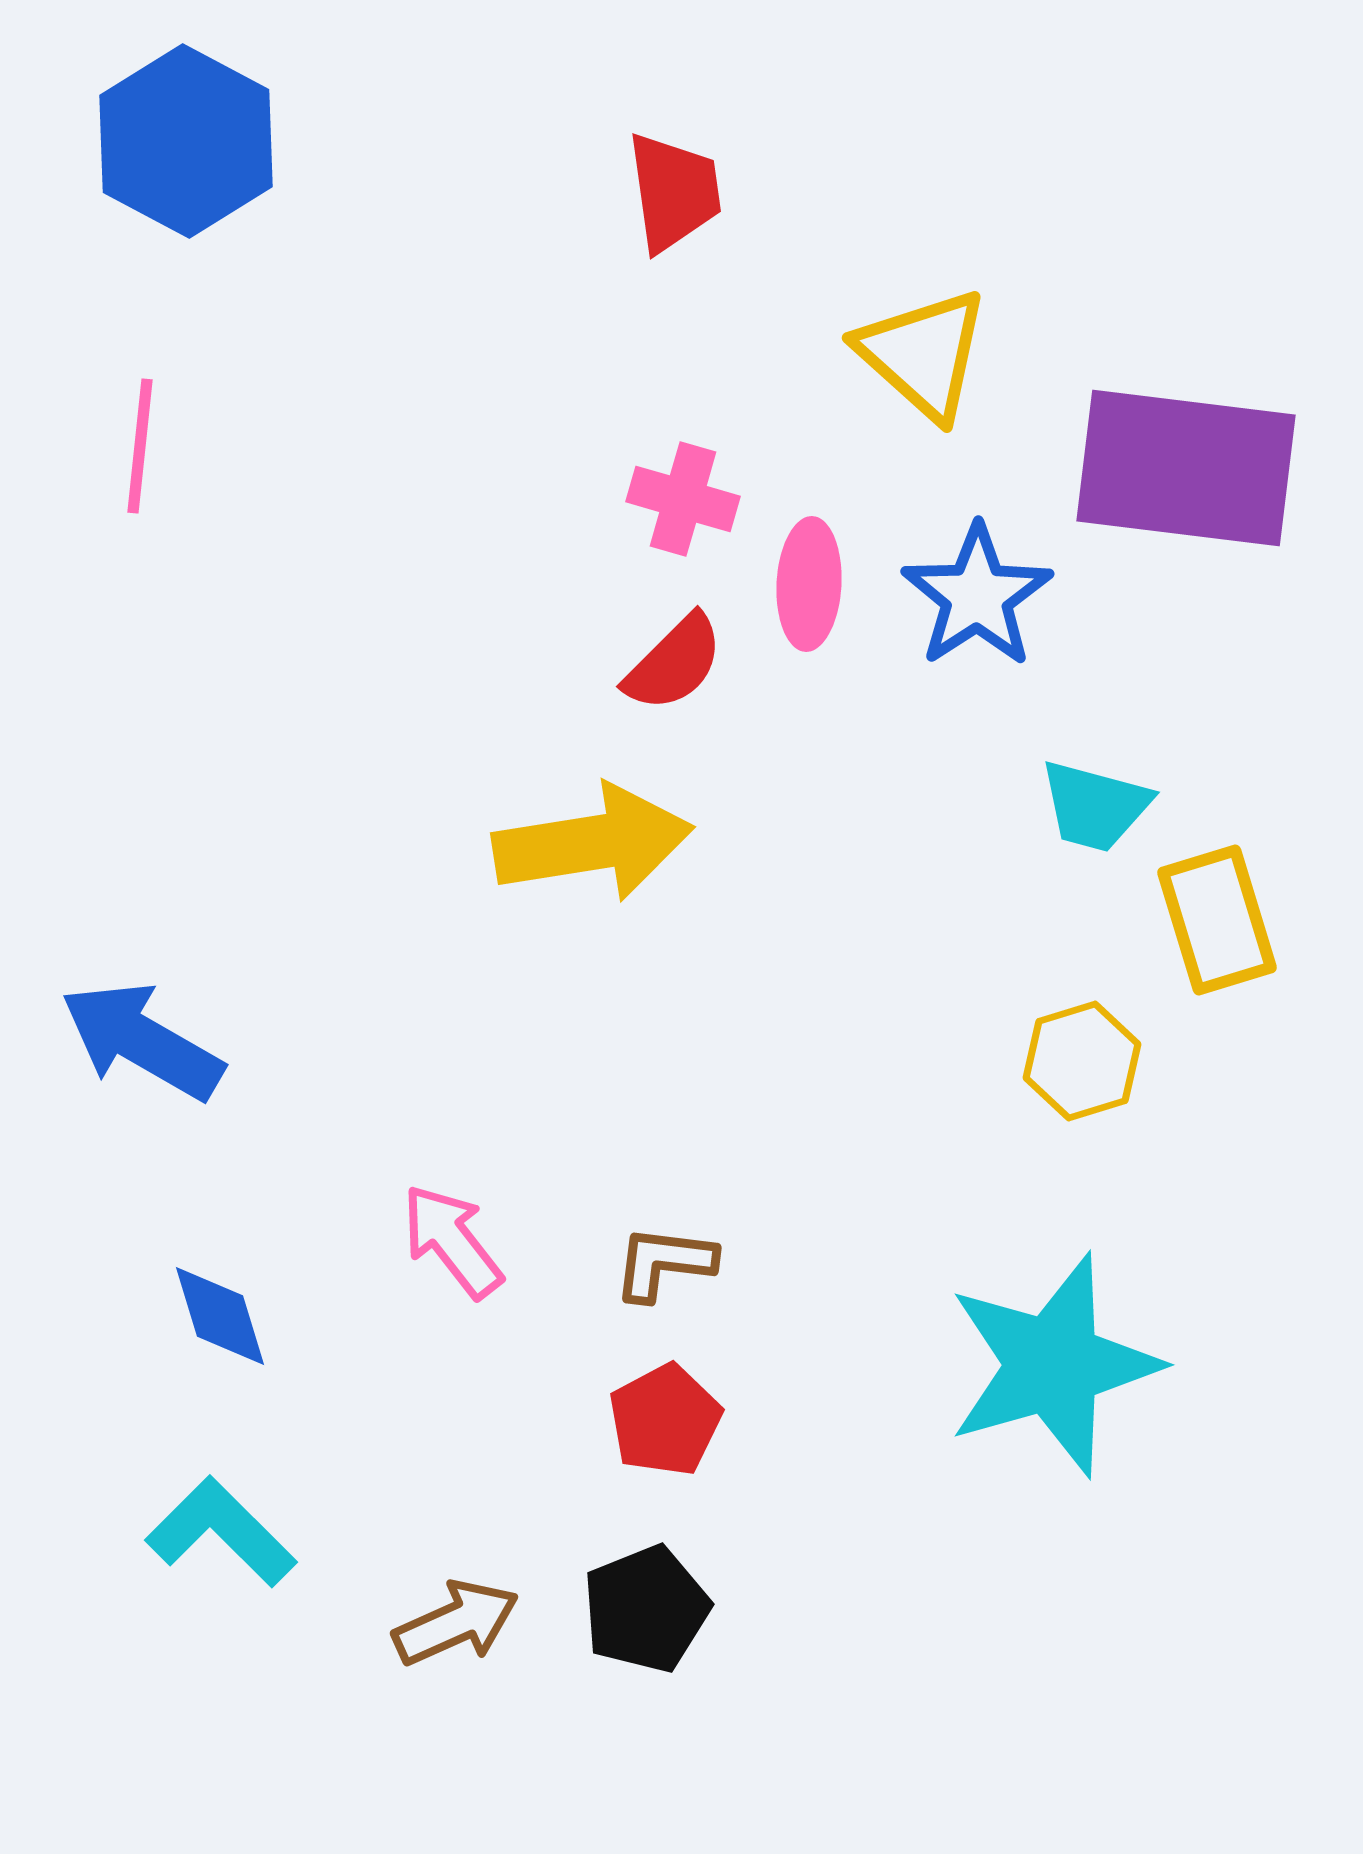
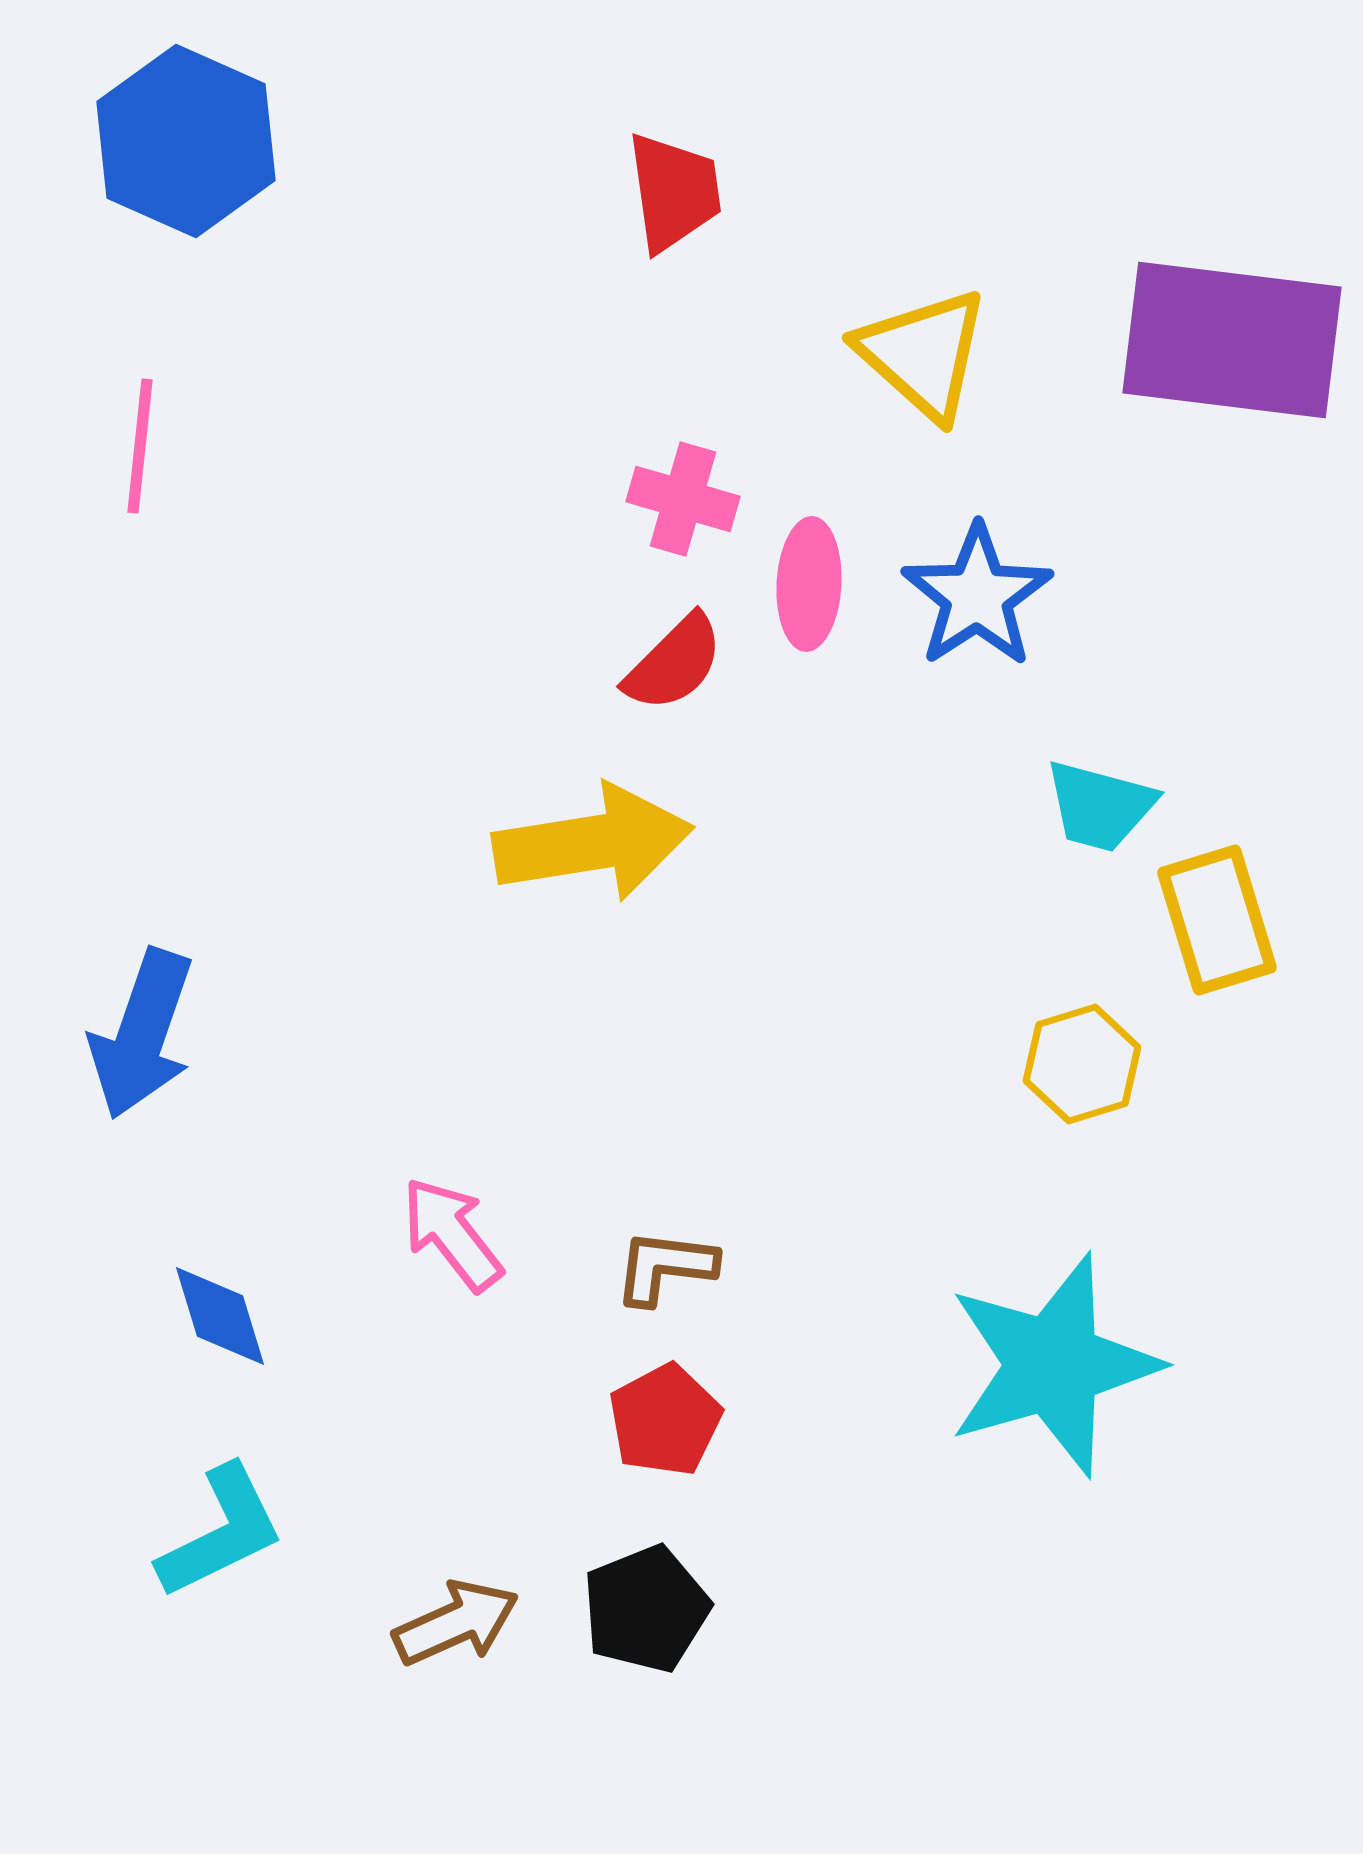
blue hexagon: rotated 4 degrees counterclockwise
purple rectangle: moved 46 px right, 128 px up
cyan trapezoid: moved 5 px right
blue arrow: moved 7 px up; rotated 101 degrees counterclockwise
yellow hexagon: moved 3 px down
pink arrow: moved 7 px up
brown L-shape: moved 1 px right, 4 px down
cyan L-shape: rotated 109 degrees clockwise
